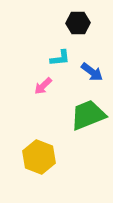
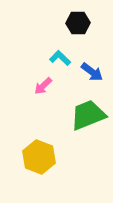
cyan L-shape: rotated 130 degrees counterclockwise
